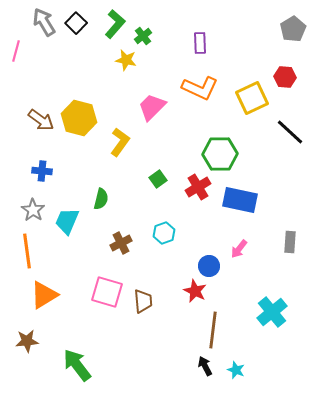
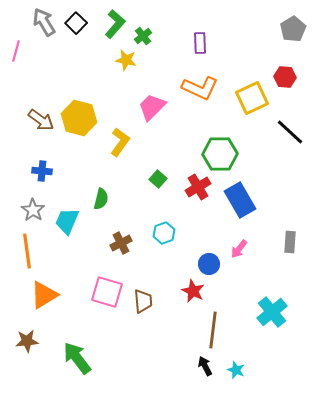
green square: rotated 12 degrees counterclockwise
blue rectangle: rotated 48 degrees clockwise
blue circle: moved 2 px up
red star: moved 2 px left
green arrow: moved 7 px up
